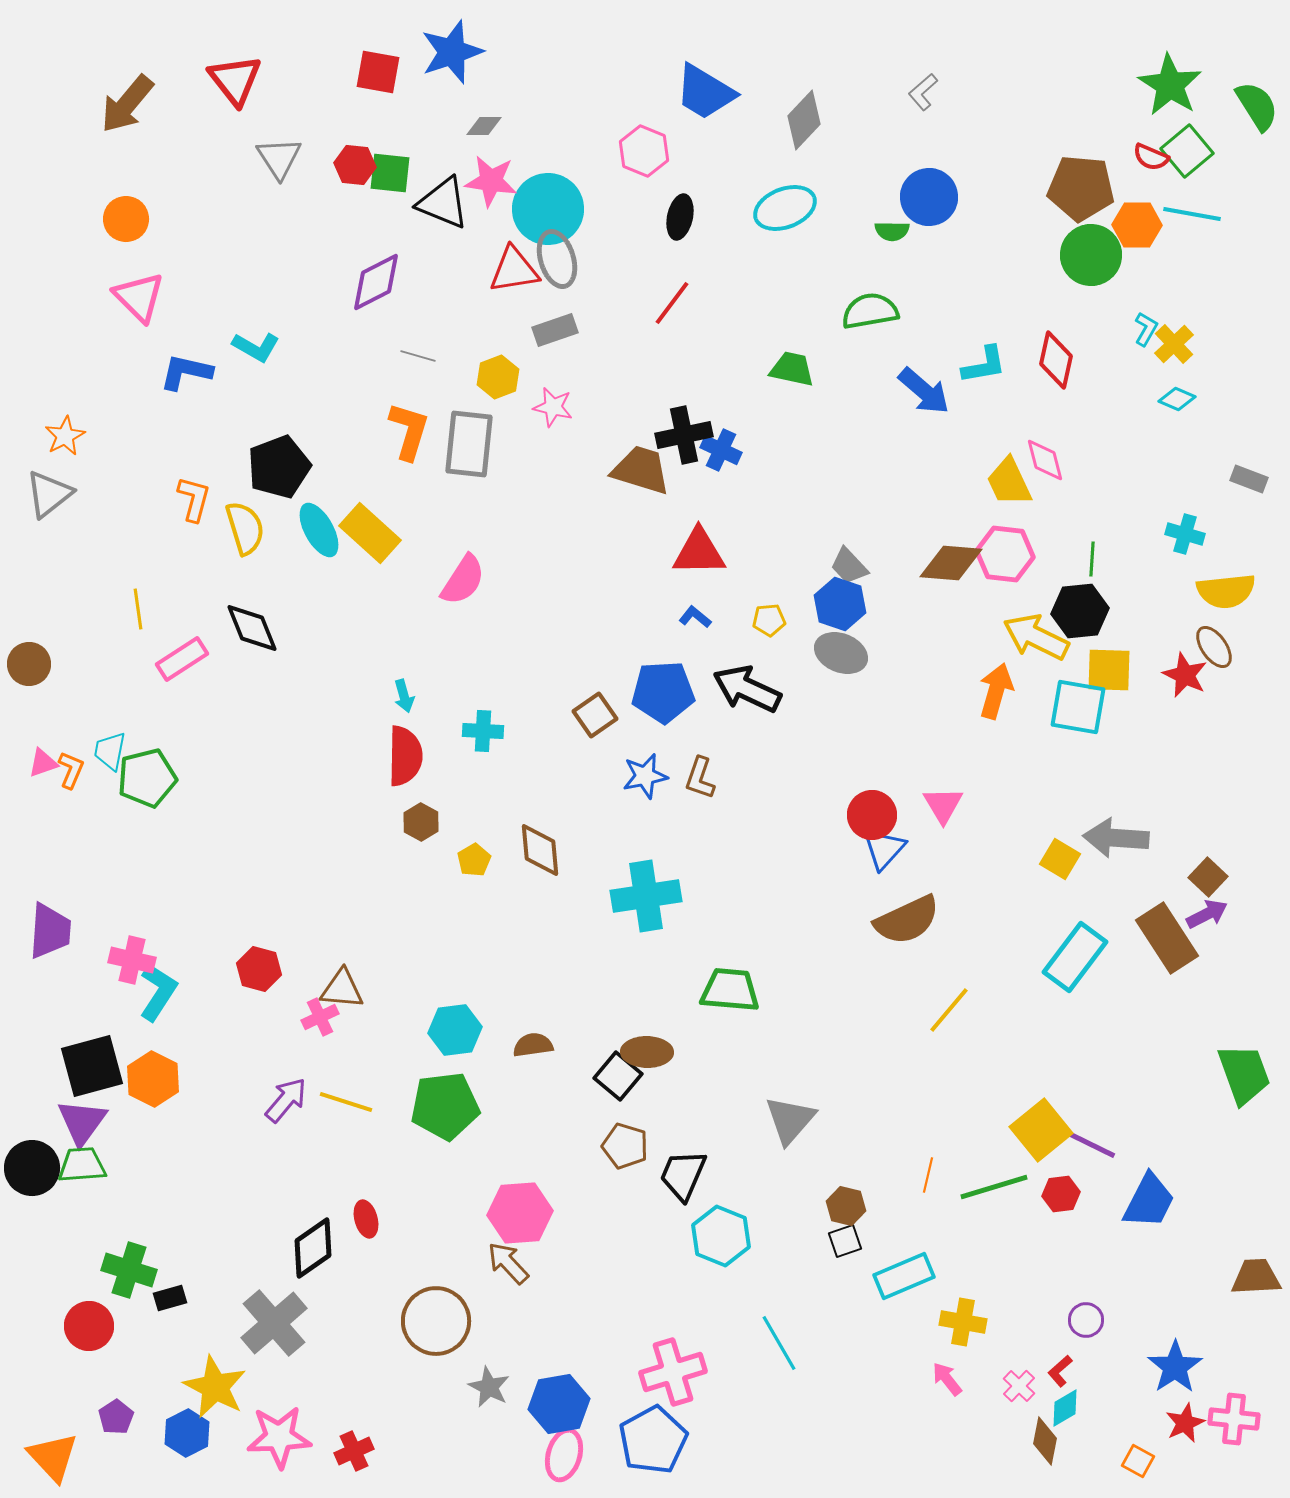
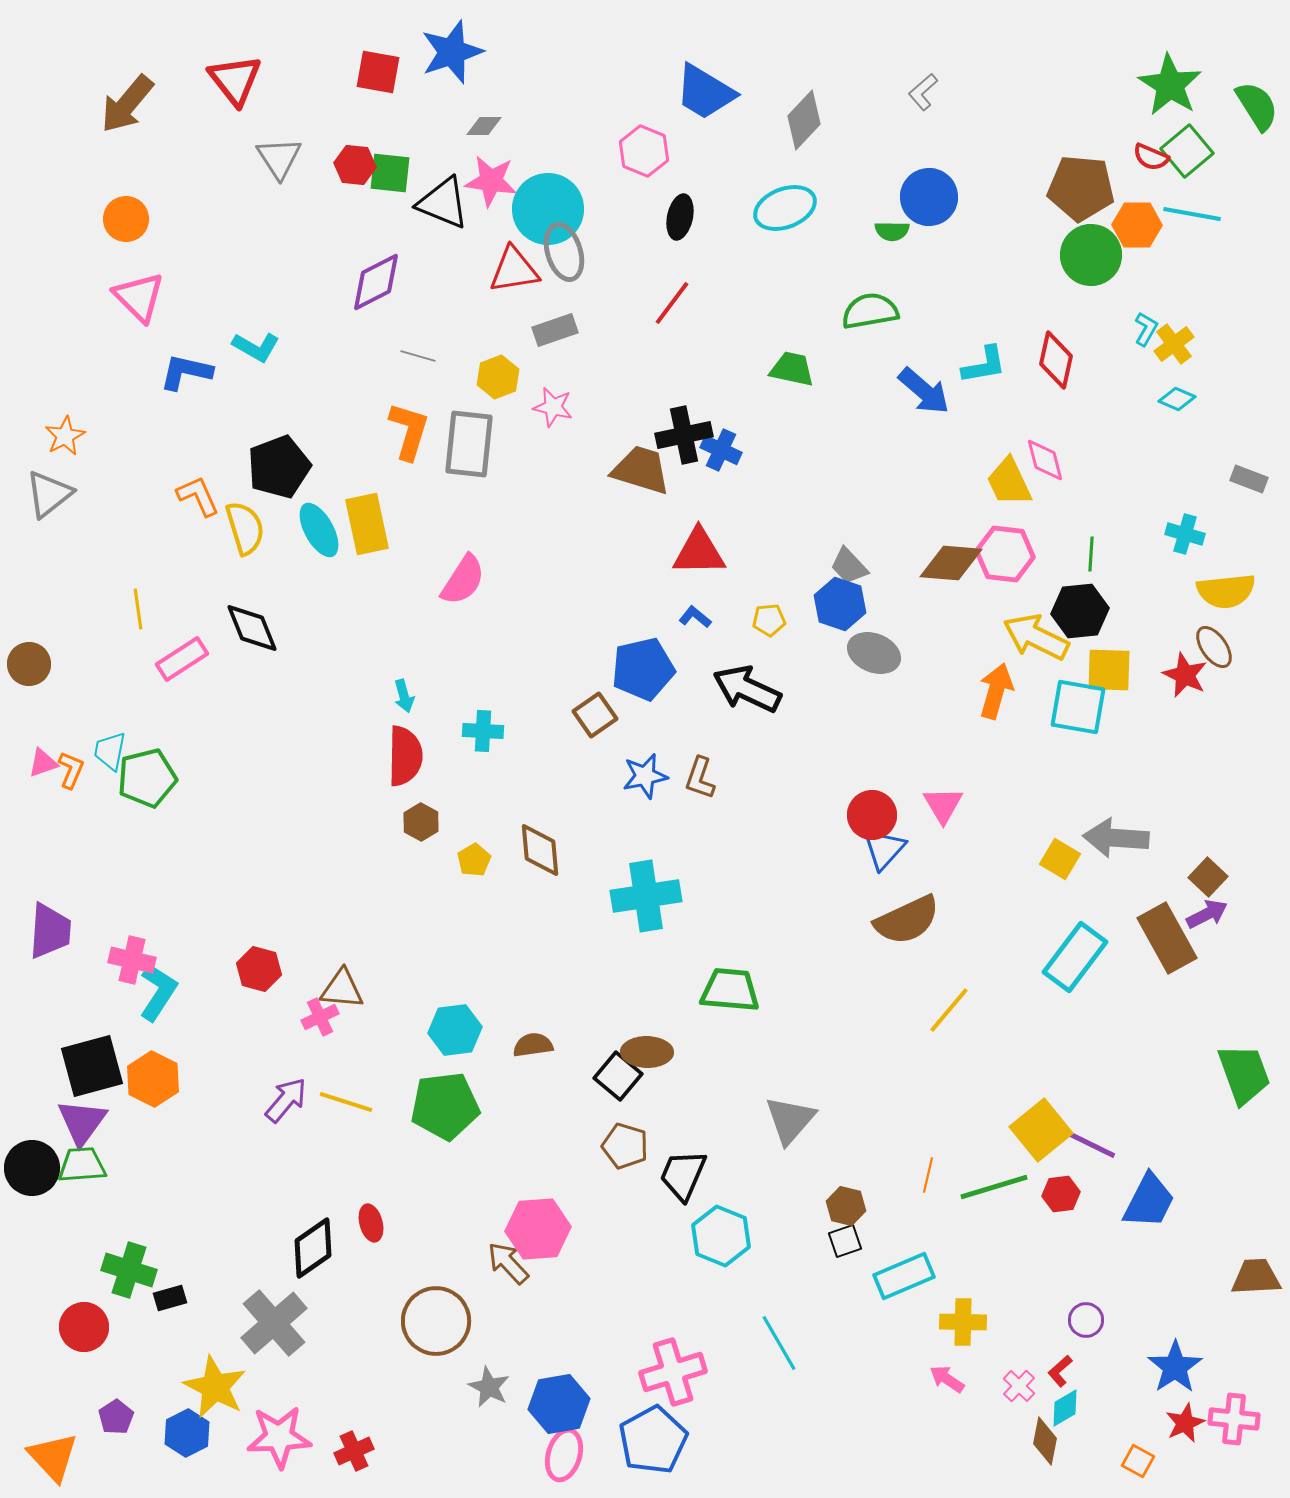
gray ellipse at (557, 259): moved 7 px right, 7 px up
yellow cross at (1174, 344): rotated 6 degrees clockwise
orange L-shape at (194, 499): moved 4 px right, 3 px up; rotated 39 degrees counterclockwise
yellow rectangle at (370, 533): moved 3 px left, 9 px up; rotated 36 degrees clockwise
green line at (1092, 559): moved 1 px left, 5 px up
gray ellipse at (841, 653): moved 33 px right
blue pentagon at (663, 692): moved 20 px left, 23 px up; rotated 10 degrees counterclockwise
brown rectangle at (1167, 938): rotated 4 degrees clockwise
pink hexagon at (520, 1213): moved 18 px right, 16 px down
red ellipse at (366, 1219): moved 5 px right, 4 px down
yellow cross at (963, 1322): rotated 9 degrees counterclockwise
red circle at (89, 1326): moved 5 px left, 1 px down
pink arrow at (947, 1379): rotated 18 degrees counterclockwise
